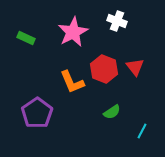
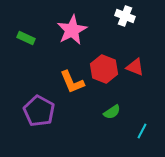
white cross: moved 8 px right, 5 px up
pink star: moved 1 px left, 2 px up
red triangle: rotated 30 degrees counterclockwise
purple pentagon: moved 2 px right, 2 px up; rotated 8 degrees counterclockwise
